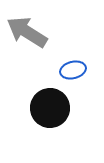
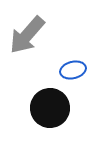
gray arrow: moved 3 px down; rotated 81 degrees counterclockwise
